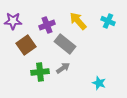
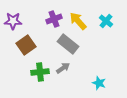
cyan cross: moved 2 px left; rotated 16 degrees clockwise
purple cross: moved 7 px right, 6 px up
gray rectangle: moved 3 px right
